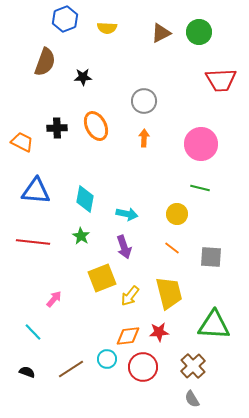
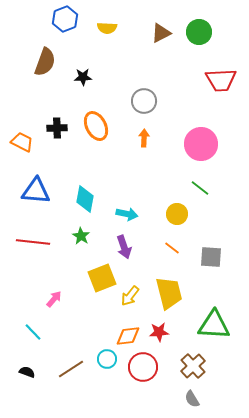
green line: rotated 24 degrees clockwise
